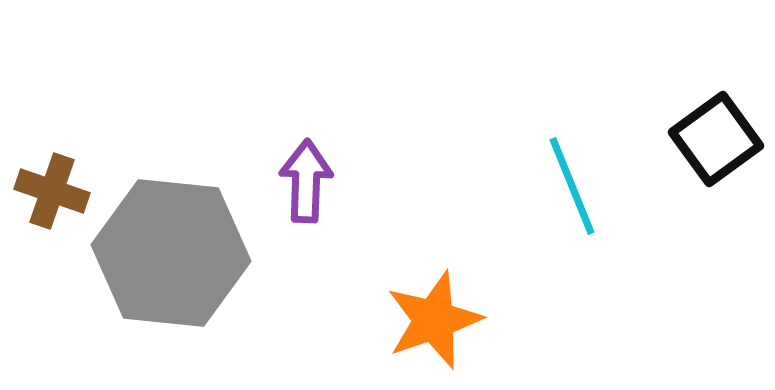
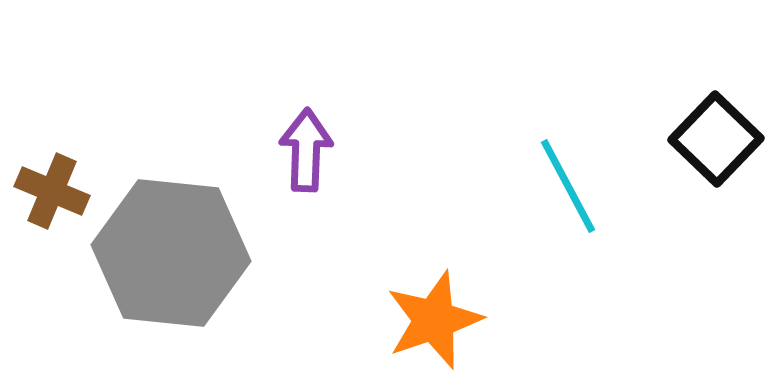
black square: rotated 10 degrees counterclockwise
purple arrow: moved 31 px up
cyan line: moved 4 px left; rotated 6 degrees counterclockwise
brown cross: rotated 4 degrees clockwise
